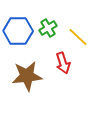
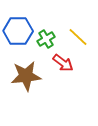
green cross: moved 2 px left, 11 px down
red arrow: rotated 35 degrees counterclockwise
brown star: moved 1 px left
